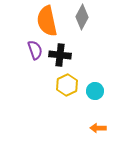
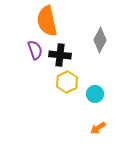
gray diamond: moved 18 px right, 23 px down
yellow hexagon: moved 3 px up
cyan circle: moved 3 px down
orange arrow: rotated 35 degrees counterclockwise
